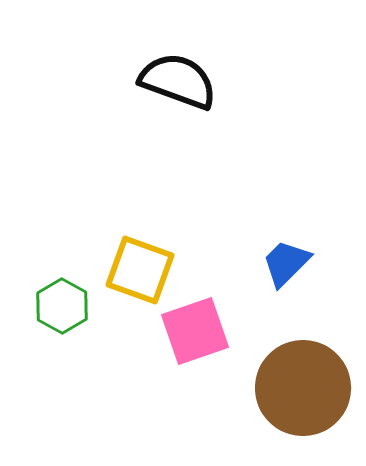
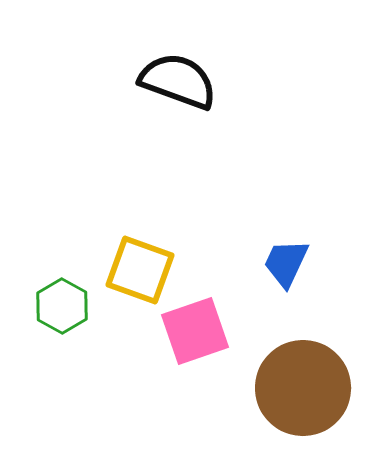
blue trapezoid: rotated 20 degrees counterclockwise
